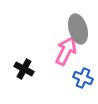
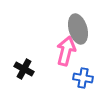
pink arrow: rotated 12 degrees counterclockwise
blue cross: rotated 12 degrees counterclockwise
